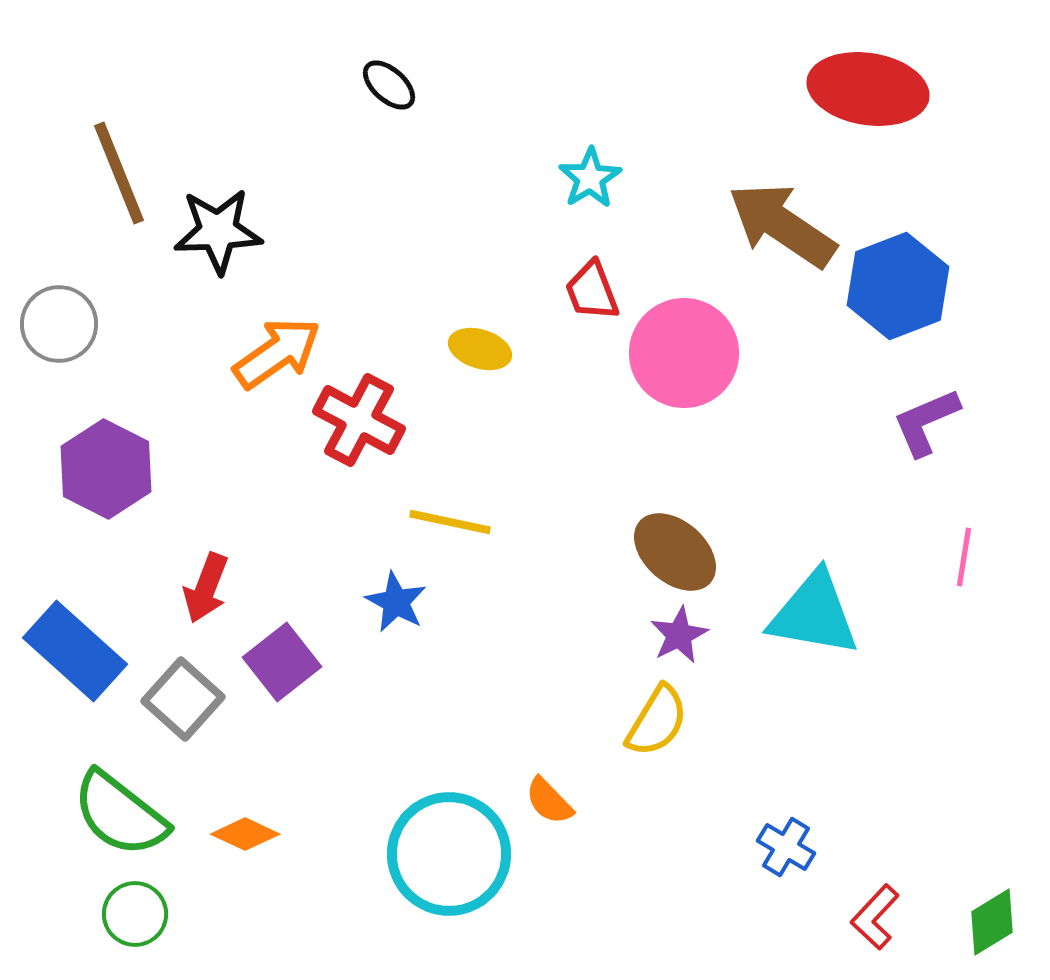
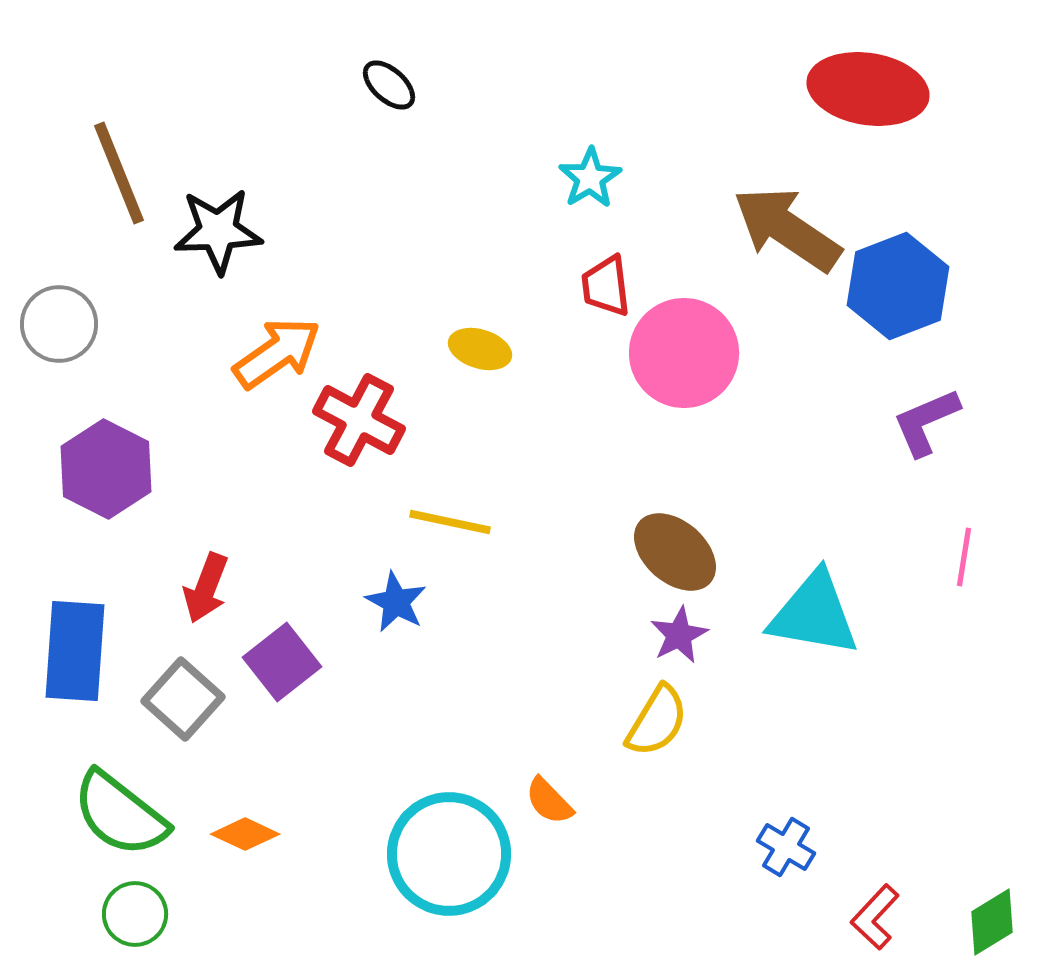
brown arrow: moved 5 px right, 4 px down
red trapezoid: moved 14 px right, 5 px up; rotated 14 degrees clockwise
blue rectangle: rotated 52 degrees clockwise
